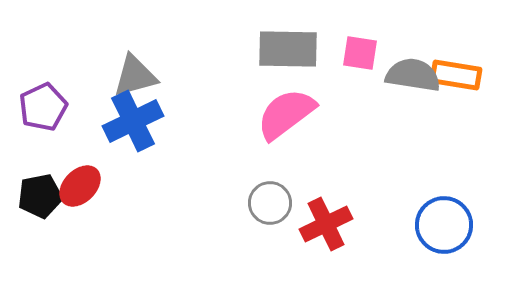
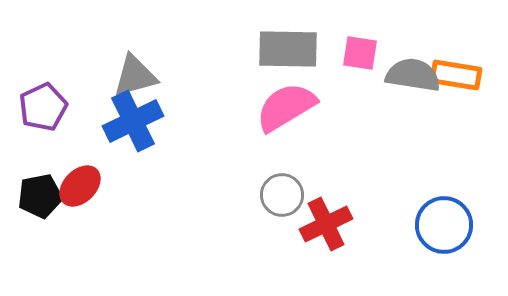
pink semicircle: moved 7 px up; rotated 6 degrees clockwise
gray circle: moved 12 px right, 8 px up
